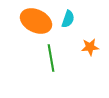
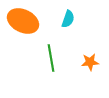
orange ellipse: moved 13 px left
orange star: moved 15 px down
